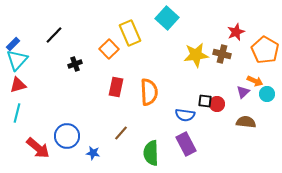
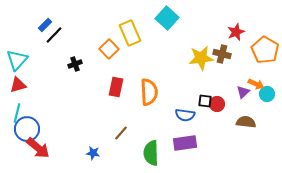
blue rectangle: moved 32 px right, 19 px up
yellow star: moved 5 px right, 3 px down
orange arrow: moved 1 px right, 3 px down
blue circle: moved 40 px left, 7 px up
purple rectangle: moved 1 px left, 1 px up; rotated 70 degrees counterclockwise
